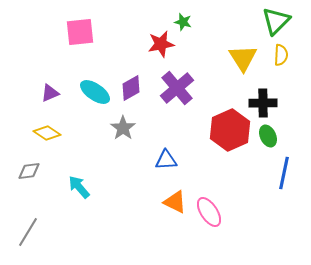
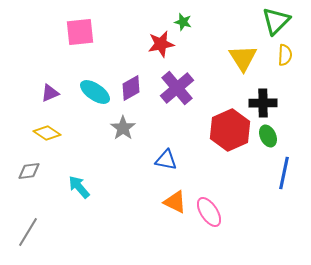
yellow semicircle: moved 4 px right
blue triangle: rotated 15 degrees clockwise
